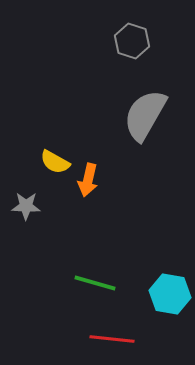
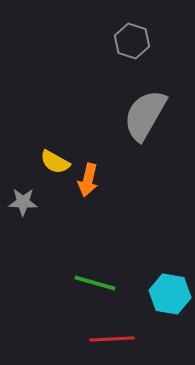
gray star: moved 3 px left, 4 px up
red line: rotated 9 degrees counterclockwise
